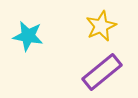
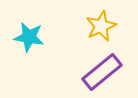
cyan star: moved 1 px right, 1 px down
